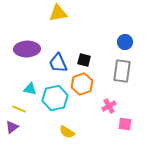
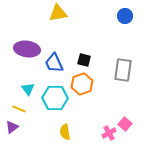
blue circle: moved 26 px up
purple ellipse: rotated 10 degrees clockwise
blue trapezoid: moved 4 px left
gray rectangle: moved 1 px right, 1 px up
cyan triangle: moved 2 px left; rotated 40 degrees clockwise
cyan hexagon: rotated 15 degrees clockwise
pink cross: moved 27 px down
pink square: rotated 32 degrees clockwise
yellow semicircle: moved 2 px left; rotated 49 degrees clockwise
